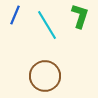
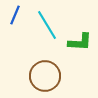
green L-shape: moved 26 px down; rotated 75 degrees clockwise
